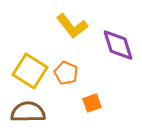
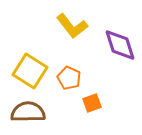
purple diamond: moved 2 px right
orange pentagon: moved 3 px right, 5 px down
